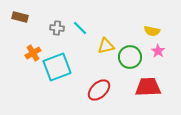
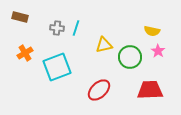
cyan line: moved 4 px left; rotated 63 degrees clockwise
yellow triangle: moved 2 px left, 1 px up
orange cross: moved 8 px left
red trapezoid: moved 2 px right, 3 px down
